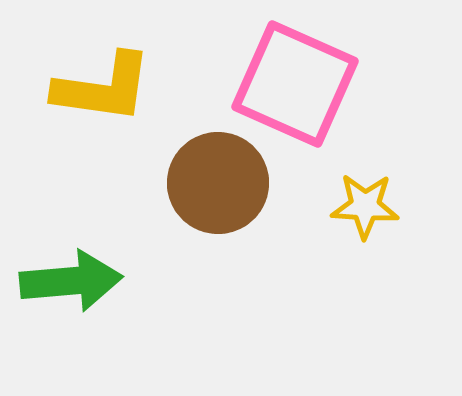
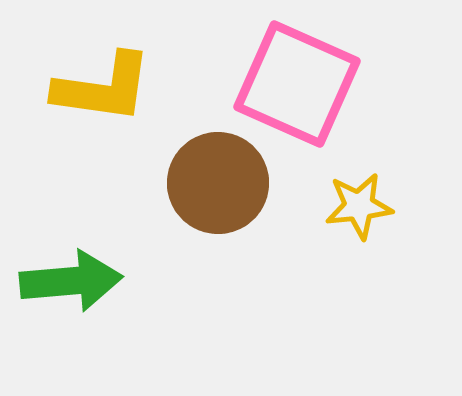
pink square: moved 2 px right
yellow star: moved 6 px left; rotated 10 degrees counterclockwise
